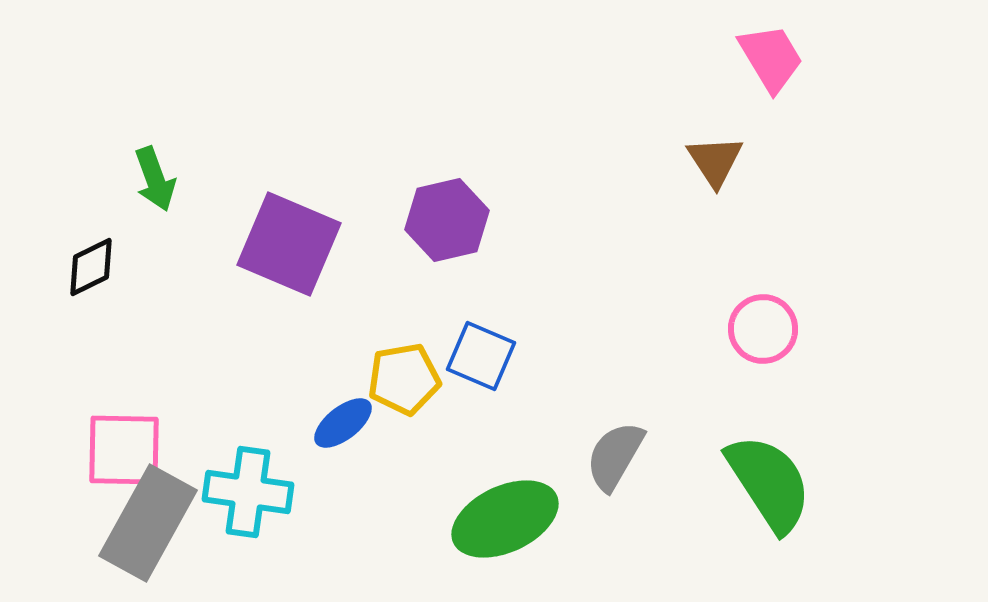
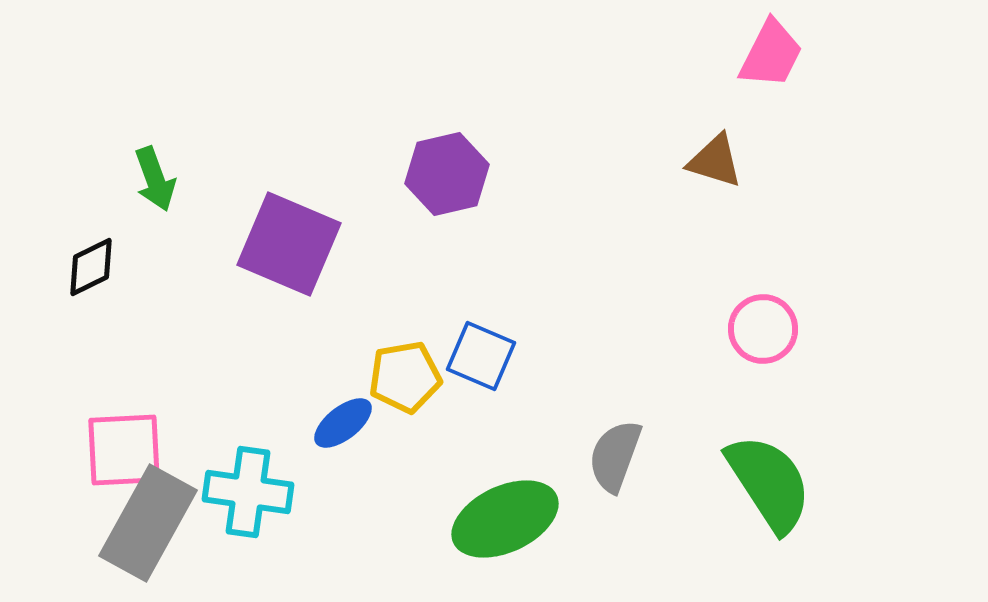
pink trapezoid: moved 4 px up; rotated 58 degrees clockwise
brown triangle: rotated 40 degrees counterclockwise
purple hexagon: moved 46 px up
yellow pentagon: moved 1 px right, 2 px up
pink square: rotated 4 degrees counterclockwise
gray semicircle: rotated 10 degrees counterclockwise
